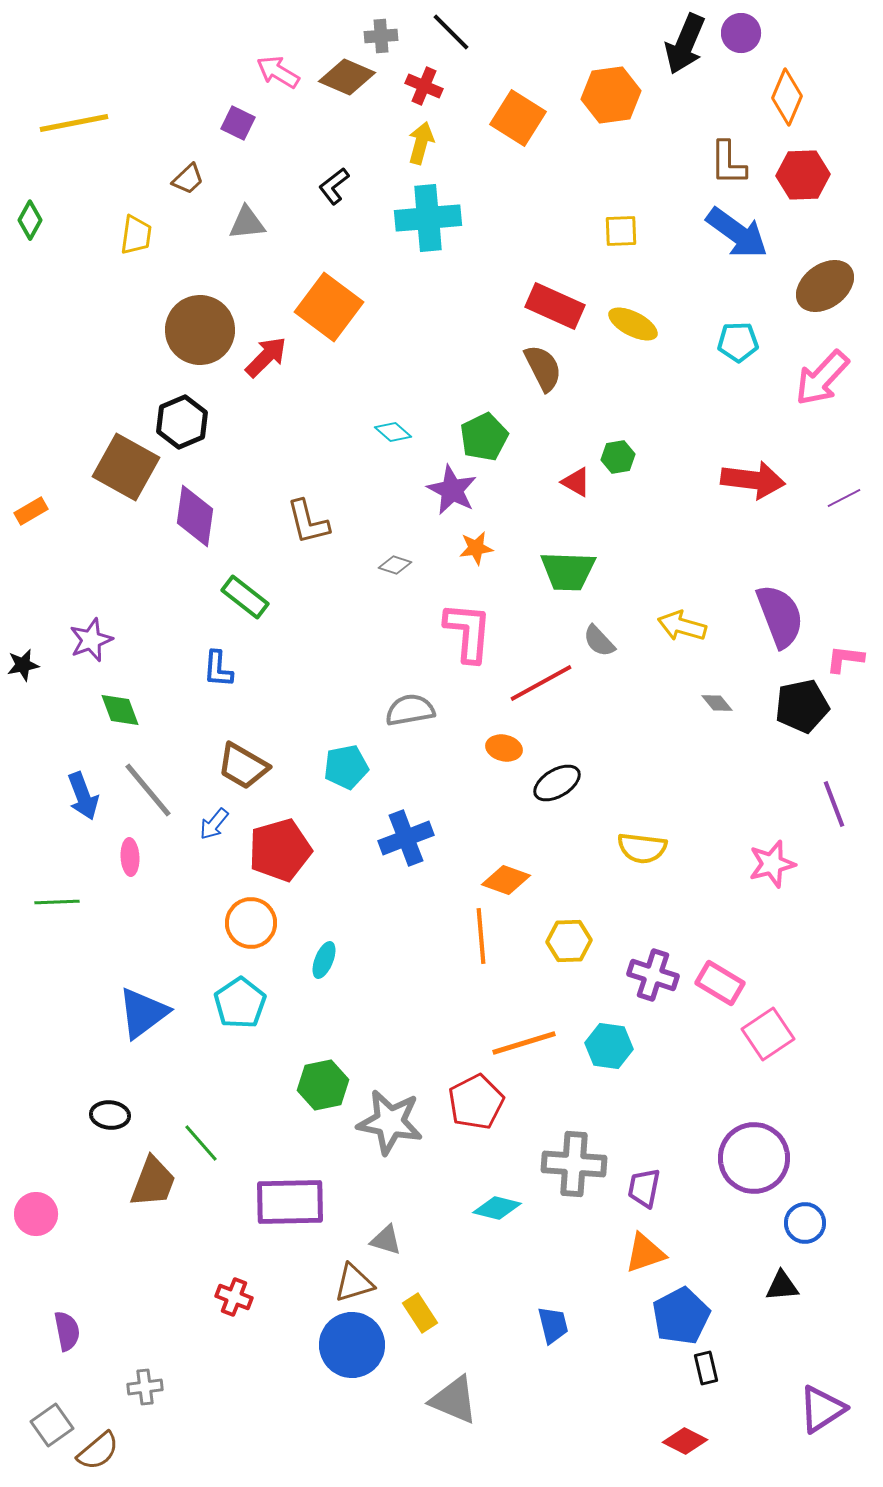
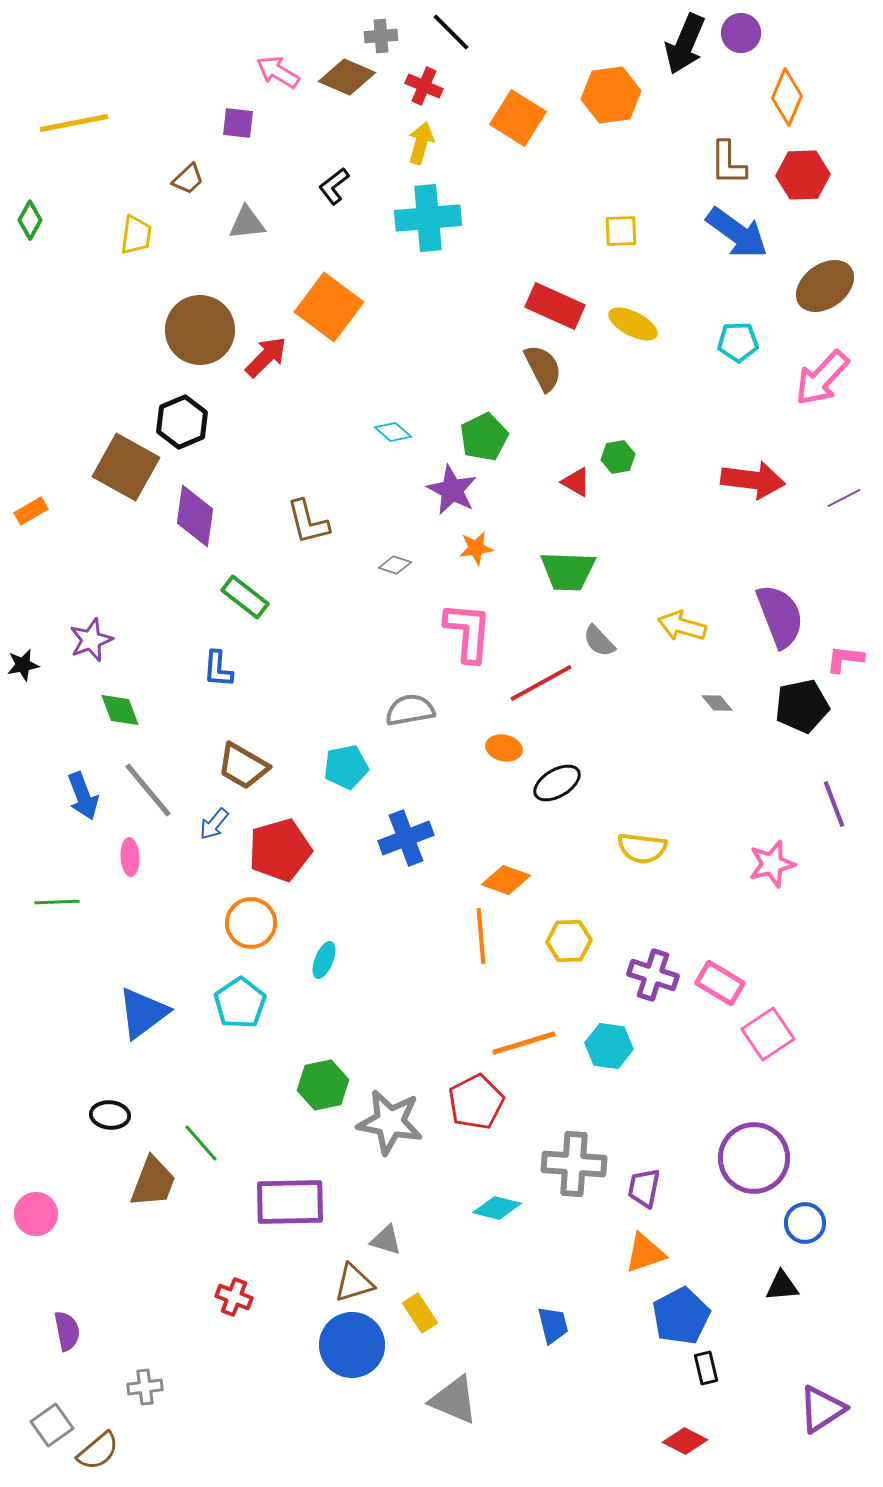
purple square at (238, 123): rotated 20 degrees counterclockwise
